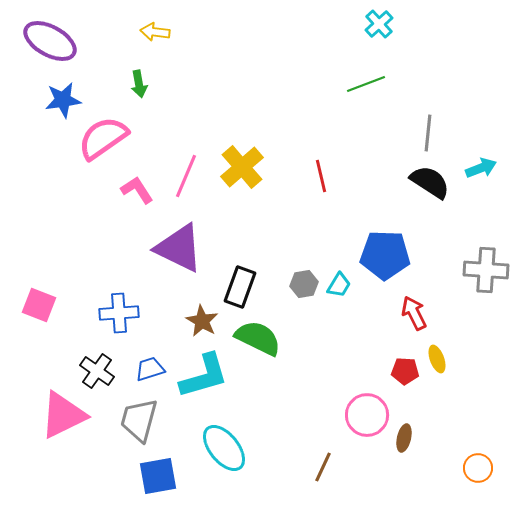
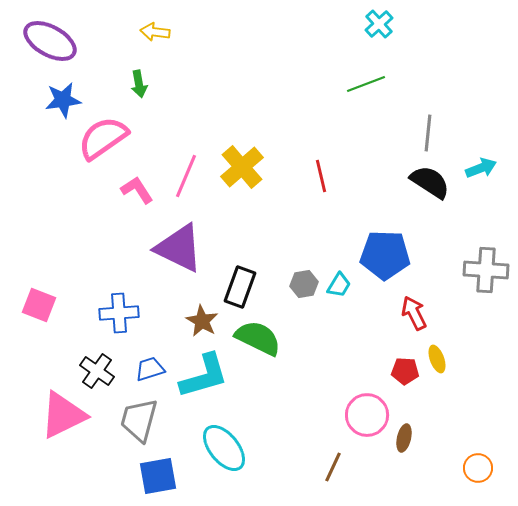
brown line: moved 10 px right
